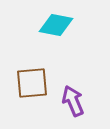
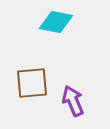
cyan diamond: moved 3 px up
